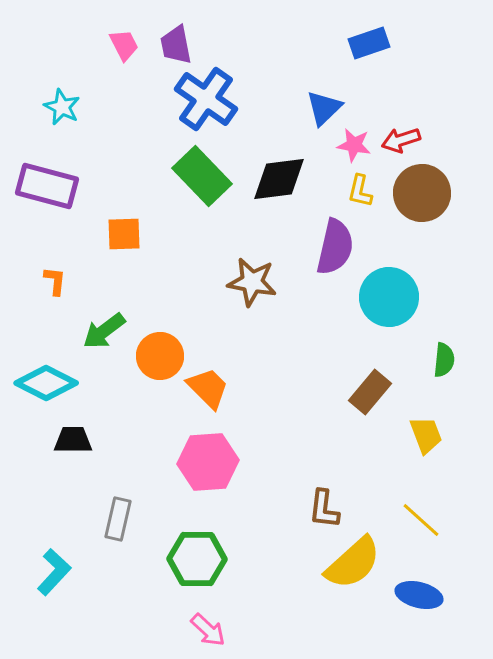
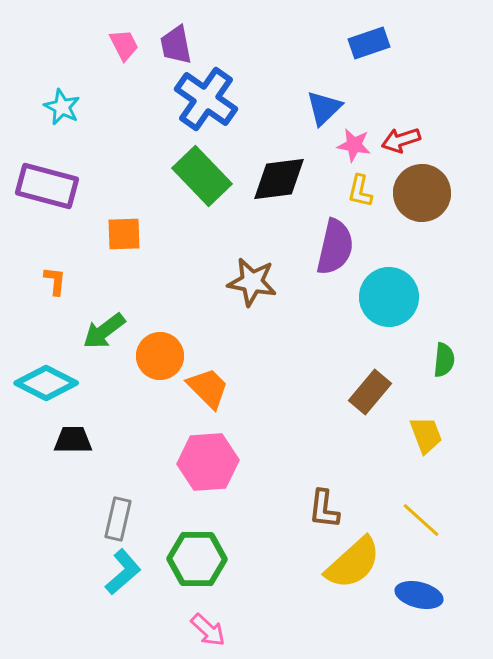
cyan L-shape: moved 69 px right; rotated 6 degrees clockwise
